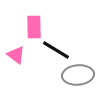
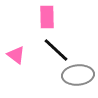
pink rectangle: moved 13 px right, 10 px up
black line: rotated 12 degrees clockwise
